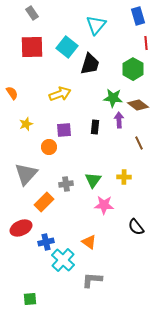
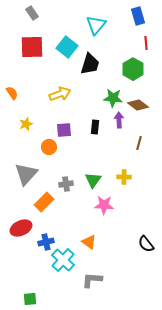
brown line: rotated 40 degrees clockwise
black semicircle: moved 10 px right, 17 px down
